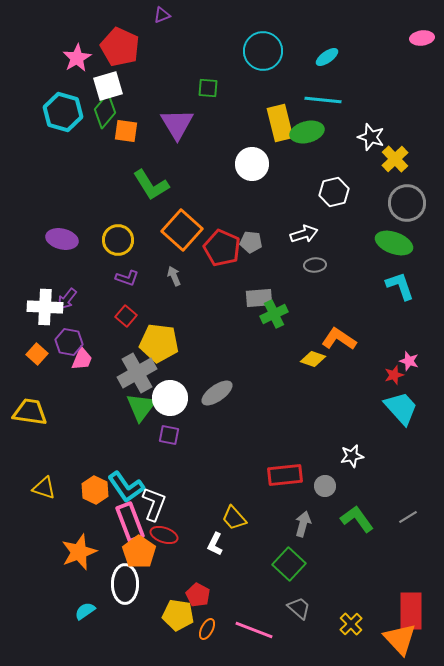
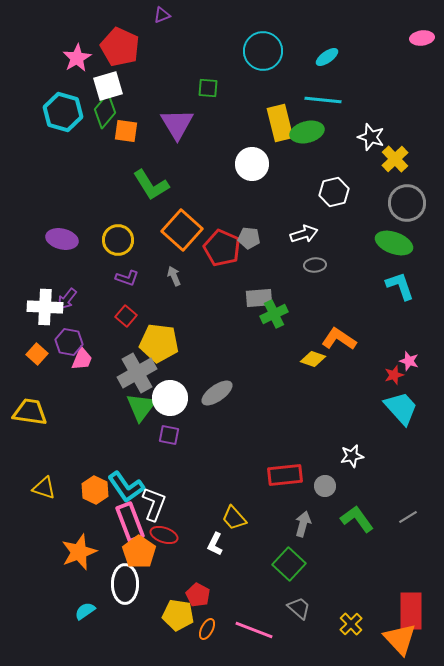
gray pentagon at (251, 242): moved 2 px left, 4 px up
